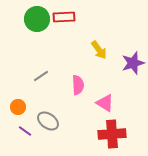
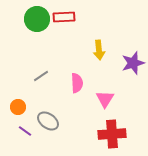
yellow arrow: rotated 30 degrees clockwise
pink semicircle: moved 1 px left, 2 px up
pink triangle: moved 4 px up; rotated 30 degrees clockwise
